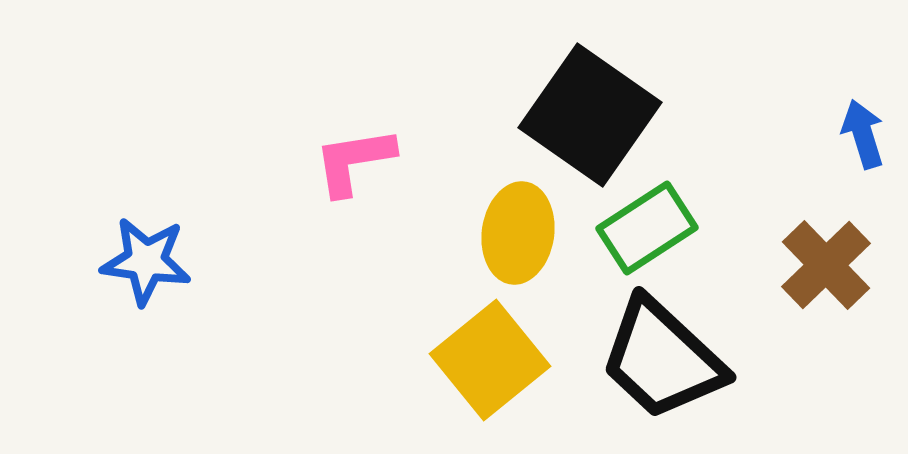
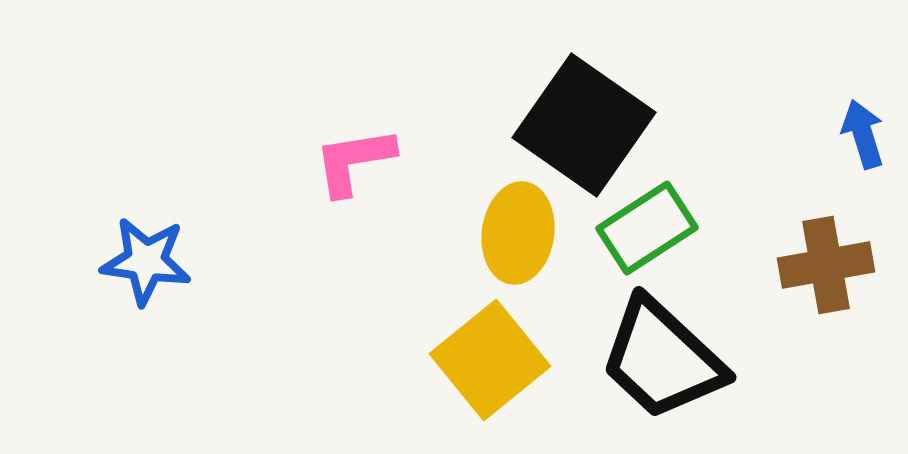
black square: moved 6 px left, 10 px down
brown cross: rotated 34 degrees clockwise
